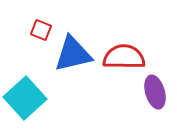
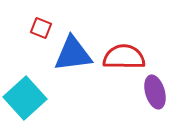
red square: moved 2 px up
blue triangle: rotated 6 degrees clockwise
